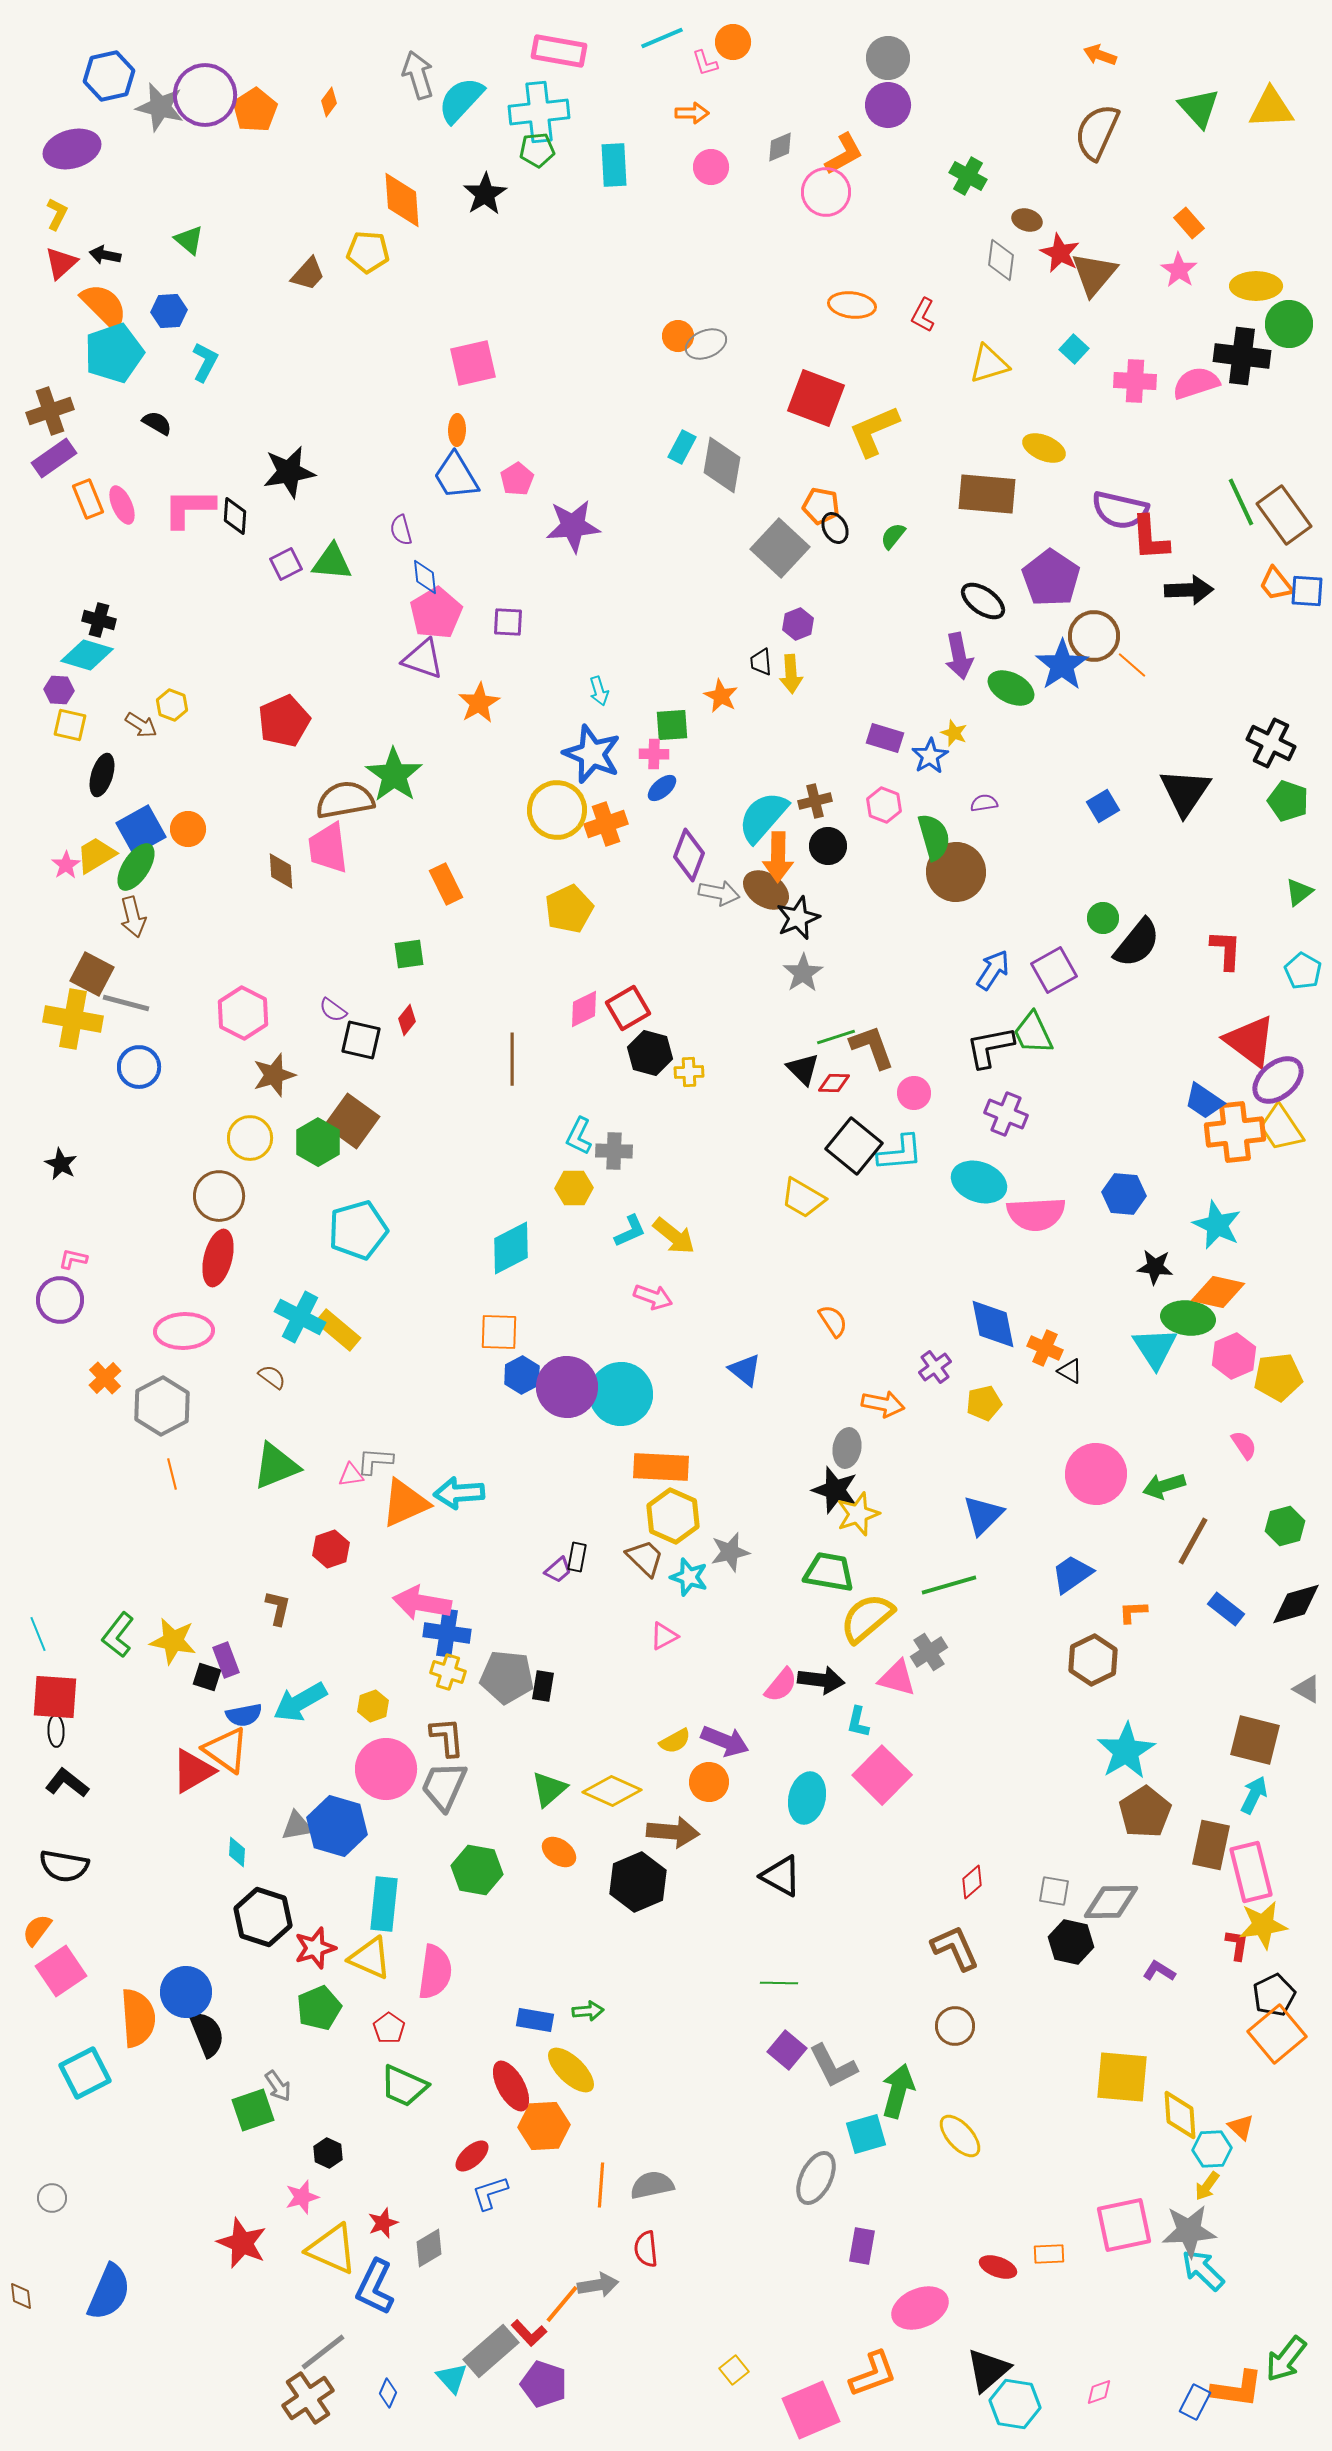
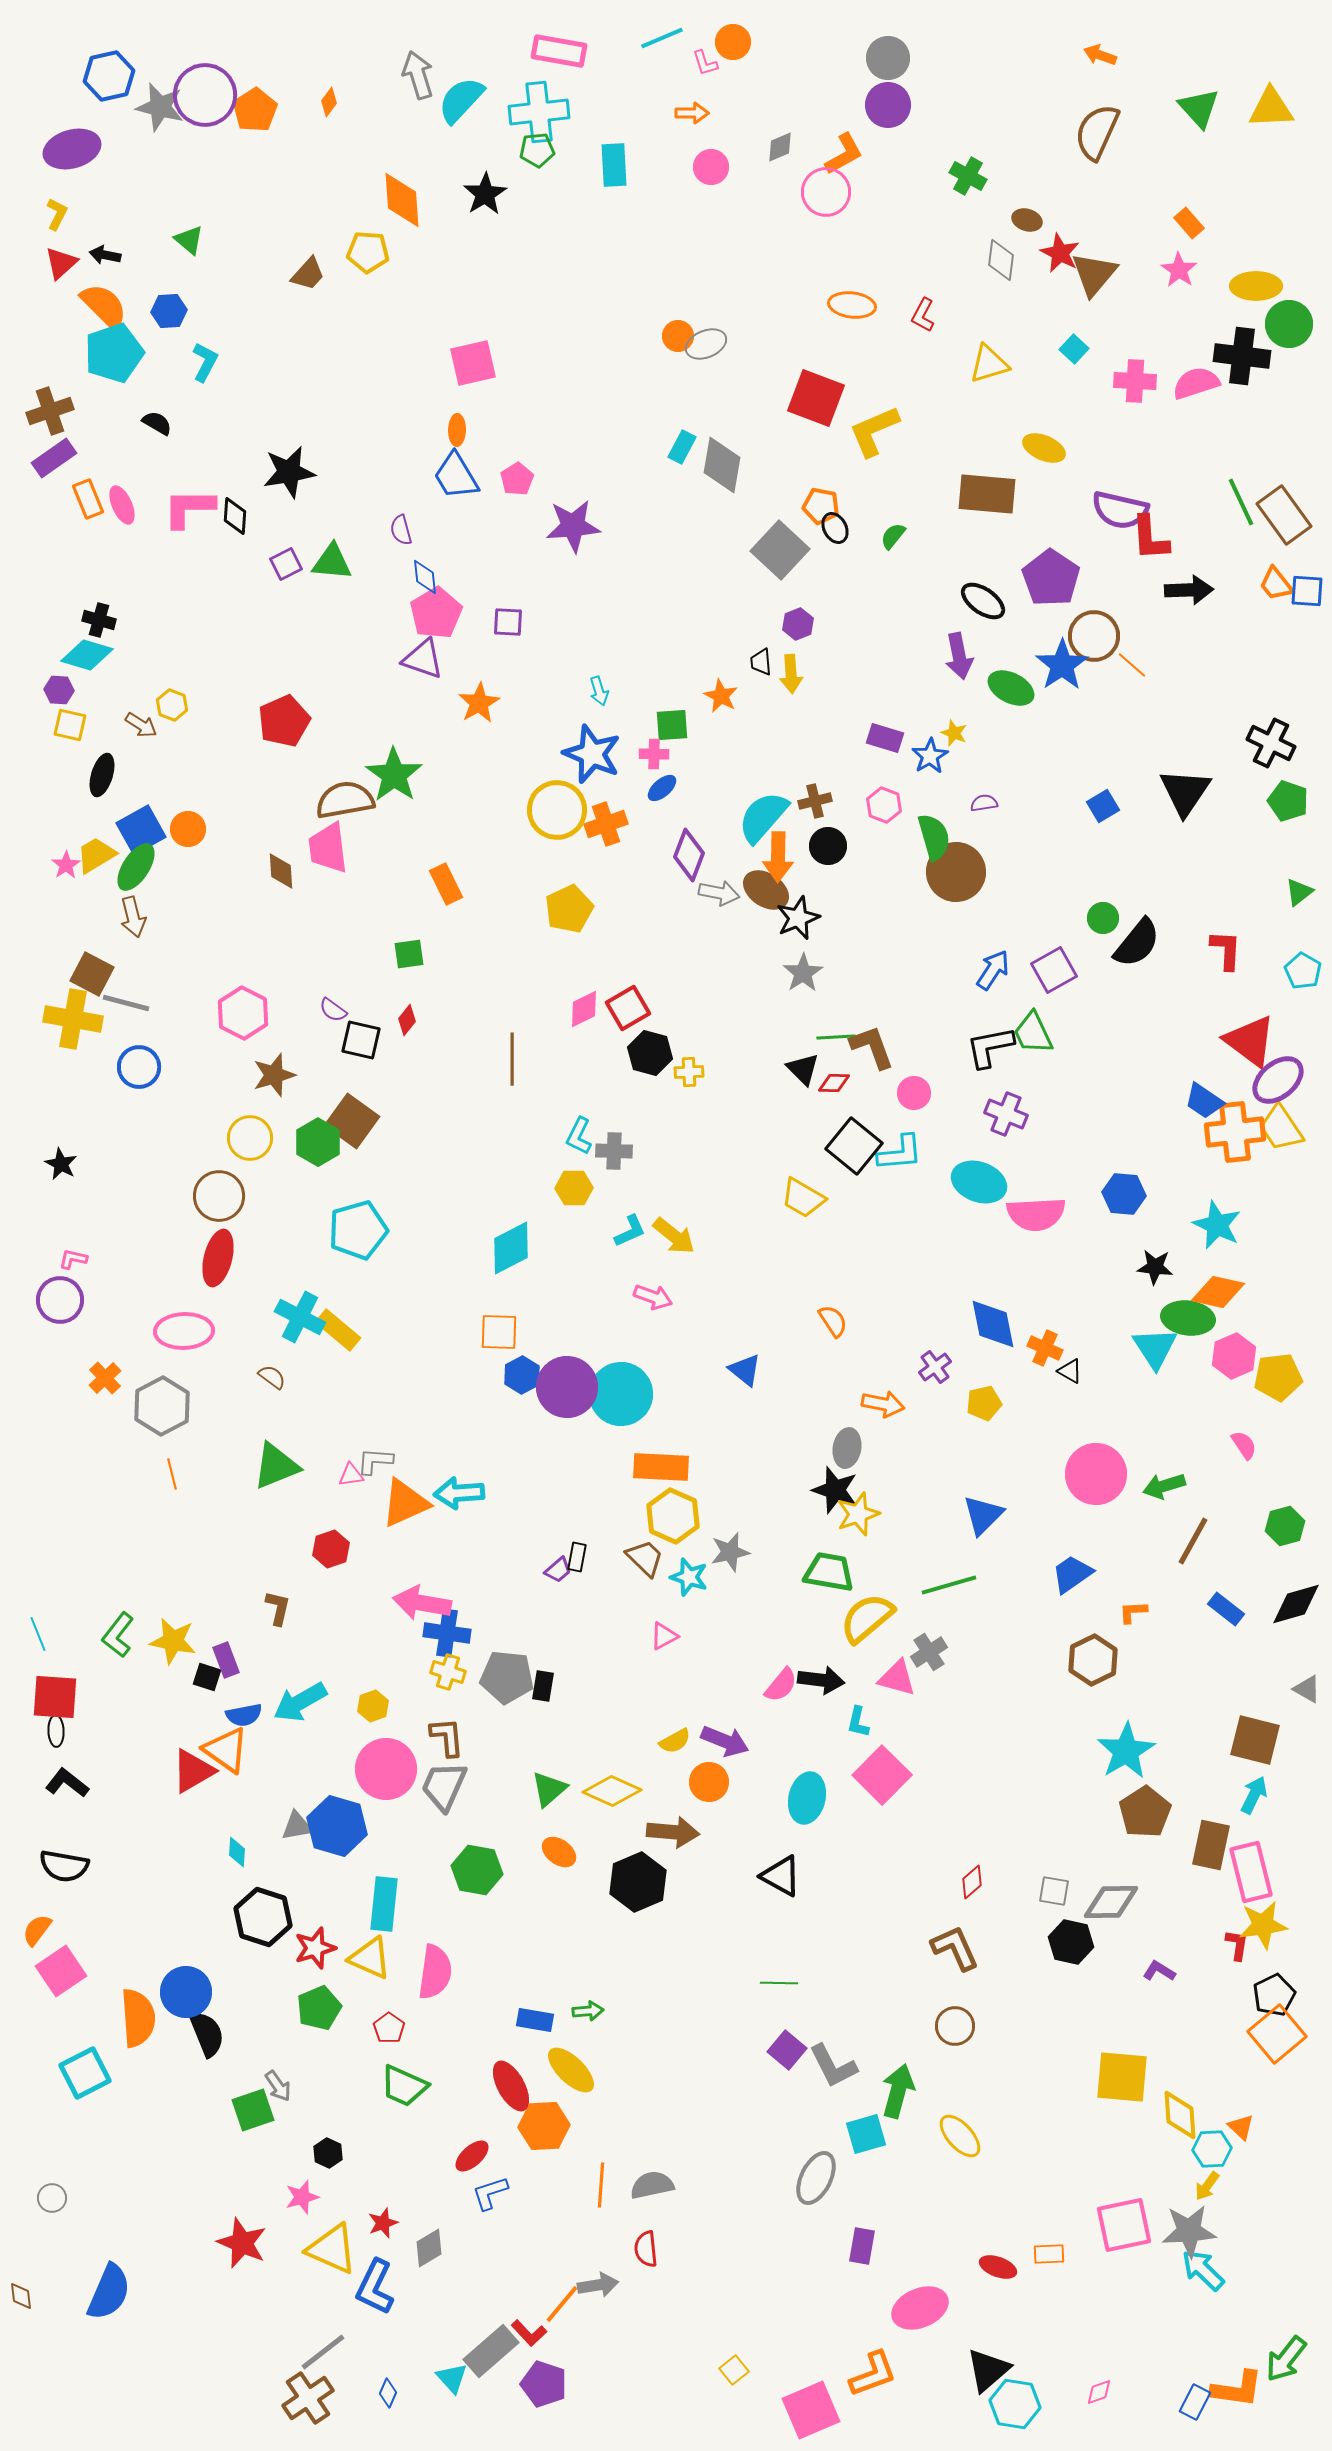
gray square at (780, 548): moved 2 px down
green line at (836, 1037): rotated 15 degrees clockwise
